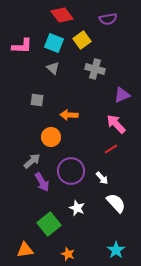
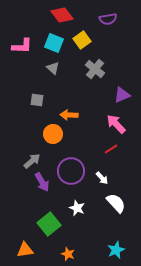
gray cross: rotated 24 degrees clockwise
orange circle: moved 2 px right, 3 px up
cyan star: rotated 12 degrees clockwise
